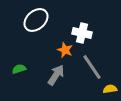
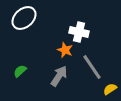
white ellipse: moved 12 px left, 2 px up
white cross: moved 3 px left, 1 px up
green semicircle: moved 1 px right, 2 px down; rotated 24 degrees counterclockwise
gray arrow: moved 3 px right, 1 px down
yellow semicircle: rotated 24 degrees counterclockwise
